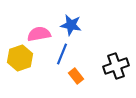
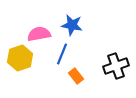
blue star: moved 1 px right
